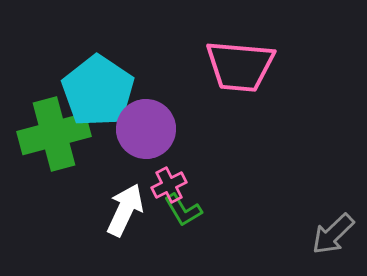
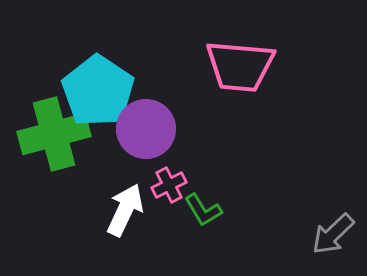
green L-shape: moved 20 px right
